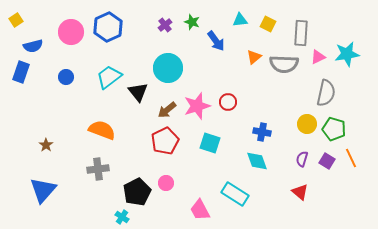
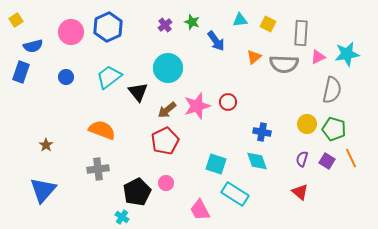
gray semicircle at (326, 93): moved 6 px right, 3 px up
cyan square at (210, 143): moved 6 px right, 21 px down
